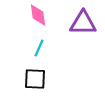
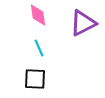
purple triangle: rotated 28 degrees counterclockwise
cyan line: rotated 48 degrees counterclockwise
